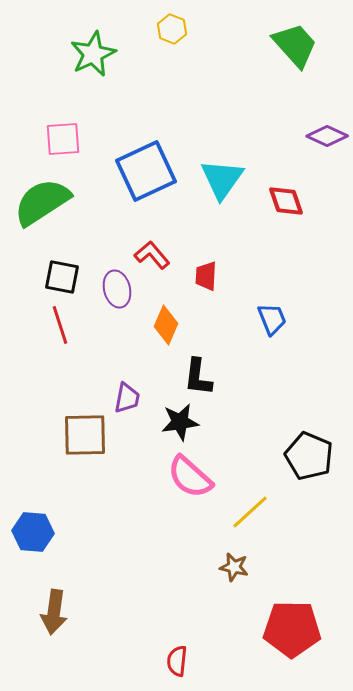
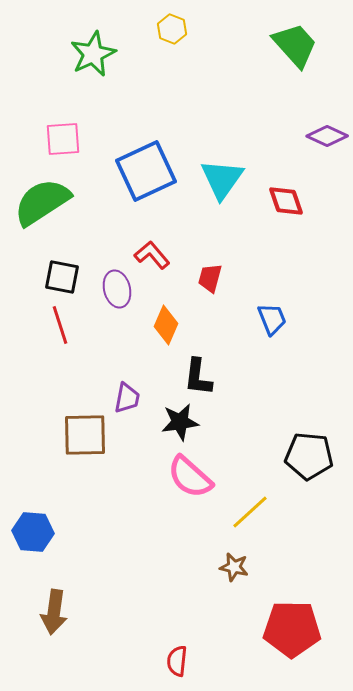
red trapezoid: moved 4 px right, 2 px down; rotated 12 degrees clockwise
black pentagon: rotated 18 degrees counterclockwise
